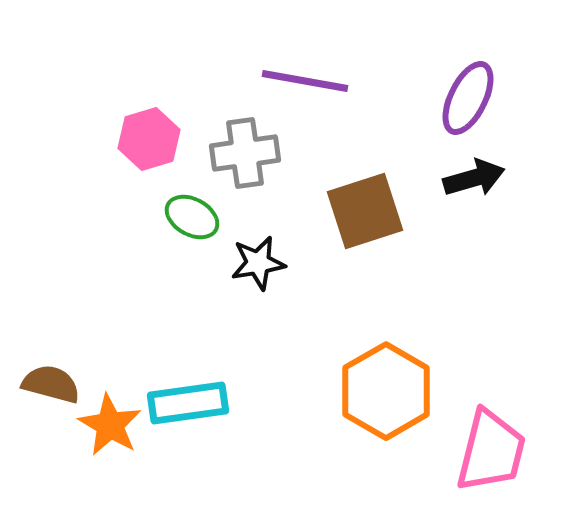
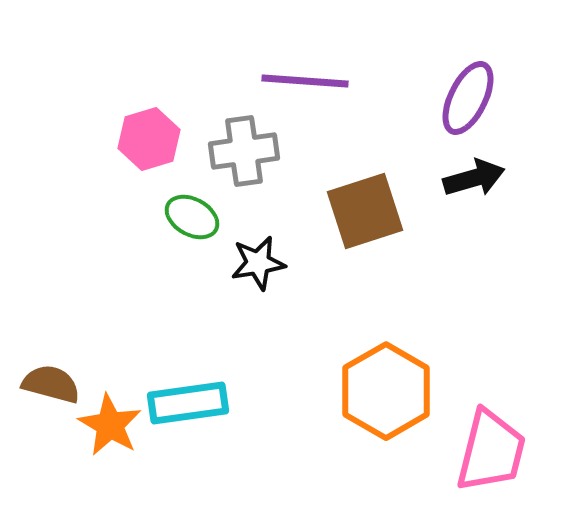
purple line: rotated 6 degrees counterclockwise
gray cross: moved 1 px left, 2 px up
